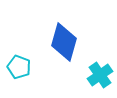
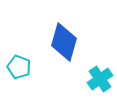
cyan cross: moved 4 px down
